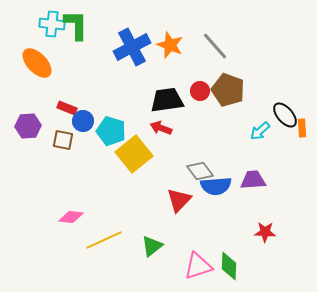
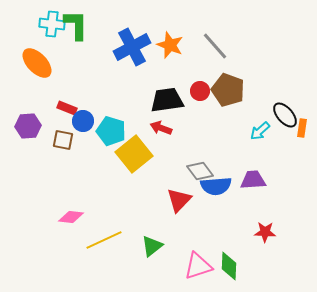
orange rectangle: rotated 12 degrees clockwise
